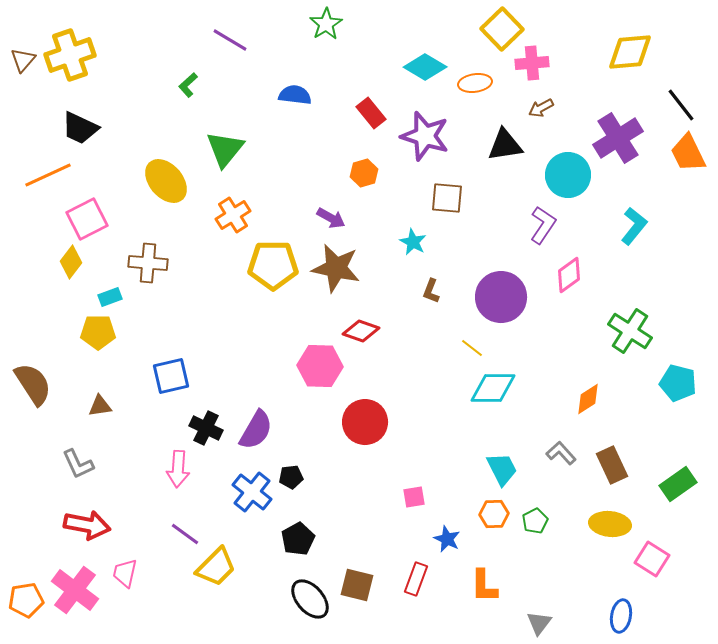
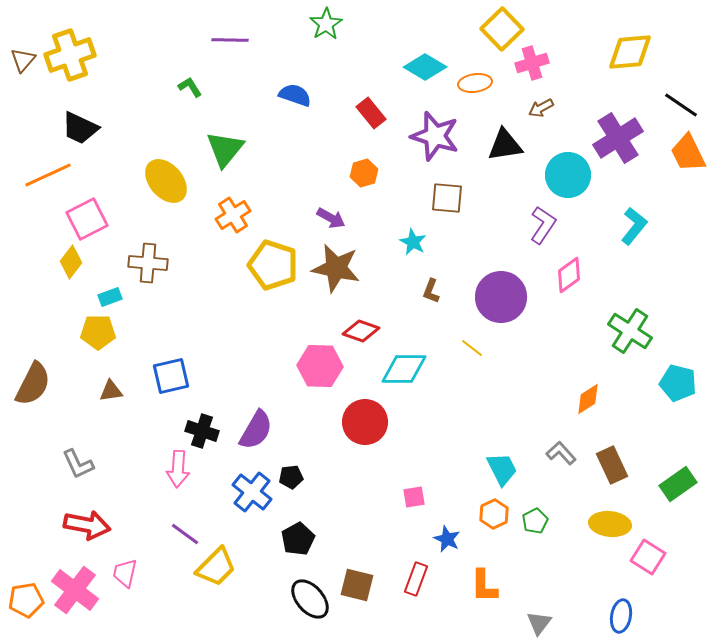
purple line at (230, 40): rotated 30 degrees counterclockwise
pink cross at (532, 63): rotated 12 degrees counterclockwise
green L-shape at (188, 85): moved 2 px right, 2 px down; rotated 100 degrees clockwise
blue semicircle at (295, 95): rotated 12 degrees clockwise
black line at (681, 105): rotated 18 degrees counterclockwise
purple star at (425, 136): moved 10 px right
yellow pentagon at (273, 265): rotated 18 degrees clockwise
brown semicircle at (33, 384): rotated 60 degrees clockwise
cyan diamond at (493, 388): moved 89 px left, 19 px up
brown triangle at (100, 406): moved 11 px right, 15 px up
black cross at (206, 428): moved 4 px left, 3 px down; rotated 8 degrees counterclockwise
orange hexagon at (494, 514): rotated 24 degrees counterclockwise
pink square at (652, 559): moved 4 px left, 2 px up
